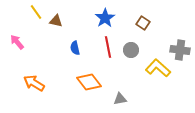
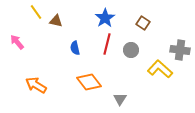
red line: moved 1 px left, 3 px up; rotated 25 degrees clockwise
yellow L-shape: moved 2 px right, 1 px down
orange arrow: moved 2 px right, 2 px down
gray triangle: rotated 48 degrees counterclockwise
